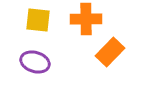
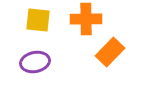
purple ellipse: rotated 28 degrees counterclockwise
